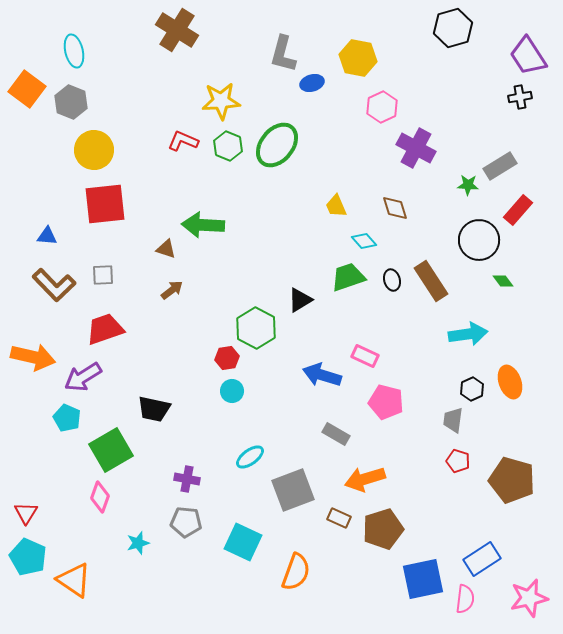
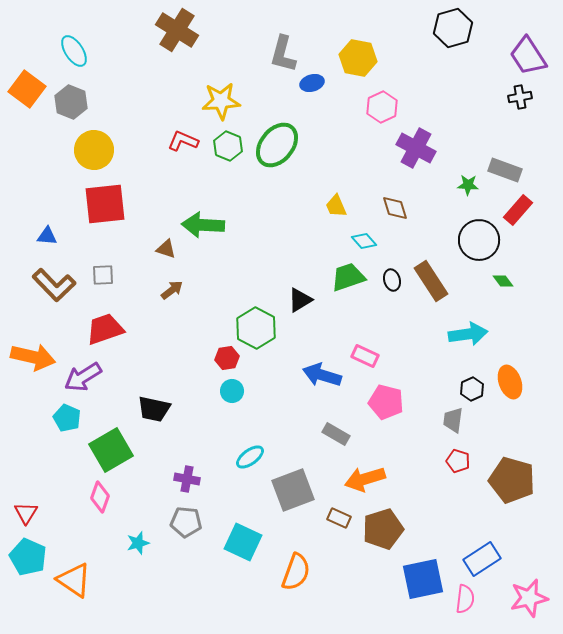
cyan ellipse at (74, 51): rotated 20 degrees counterclockwise
gray rectangle at (500, 166): moved 5 px right, 4 px down; rotated 52 degrees clockwise
